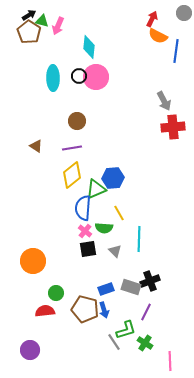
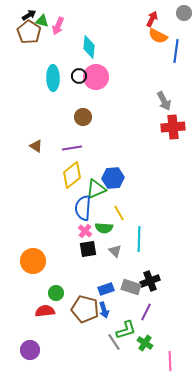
brown circle at (77, 121): moved 6 px right, 4 px up
